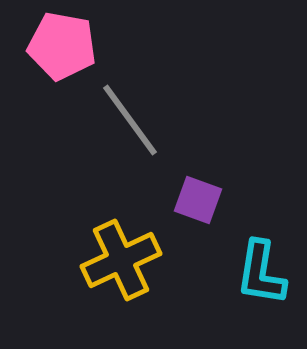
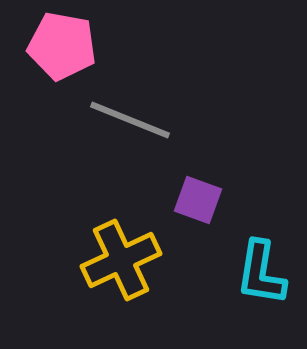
gray line: rotated 32 degrees counterclockwise
